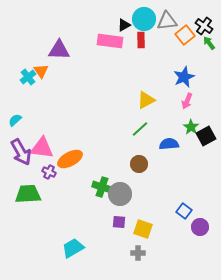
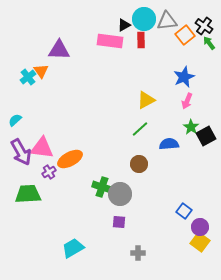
purple cross: rotated 32 degrees clockwise
yellow square: moved 57 px right, 13 px down; rotated 18 degrees clockwise
